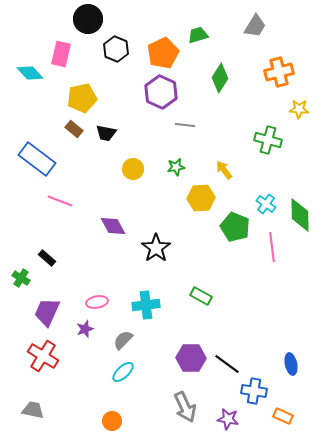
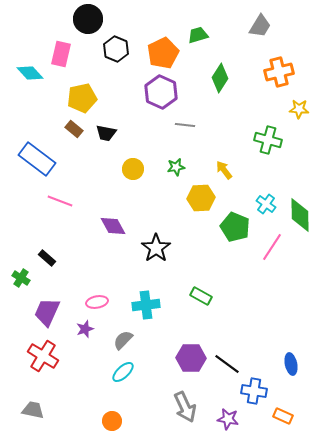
gray trapezoid at (255, 26): moved 5 px right
pink line at (272, 247): rotated 40 degrees clockwise
